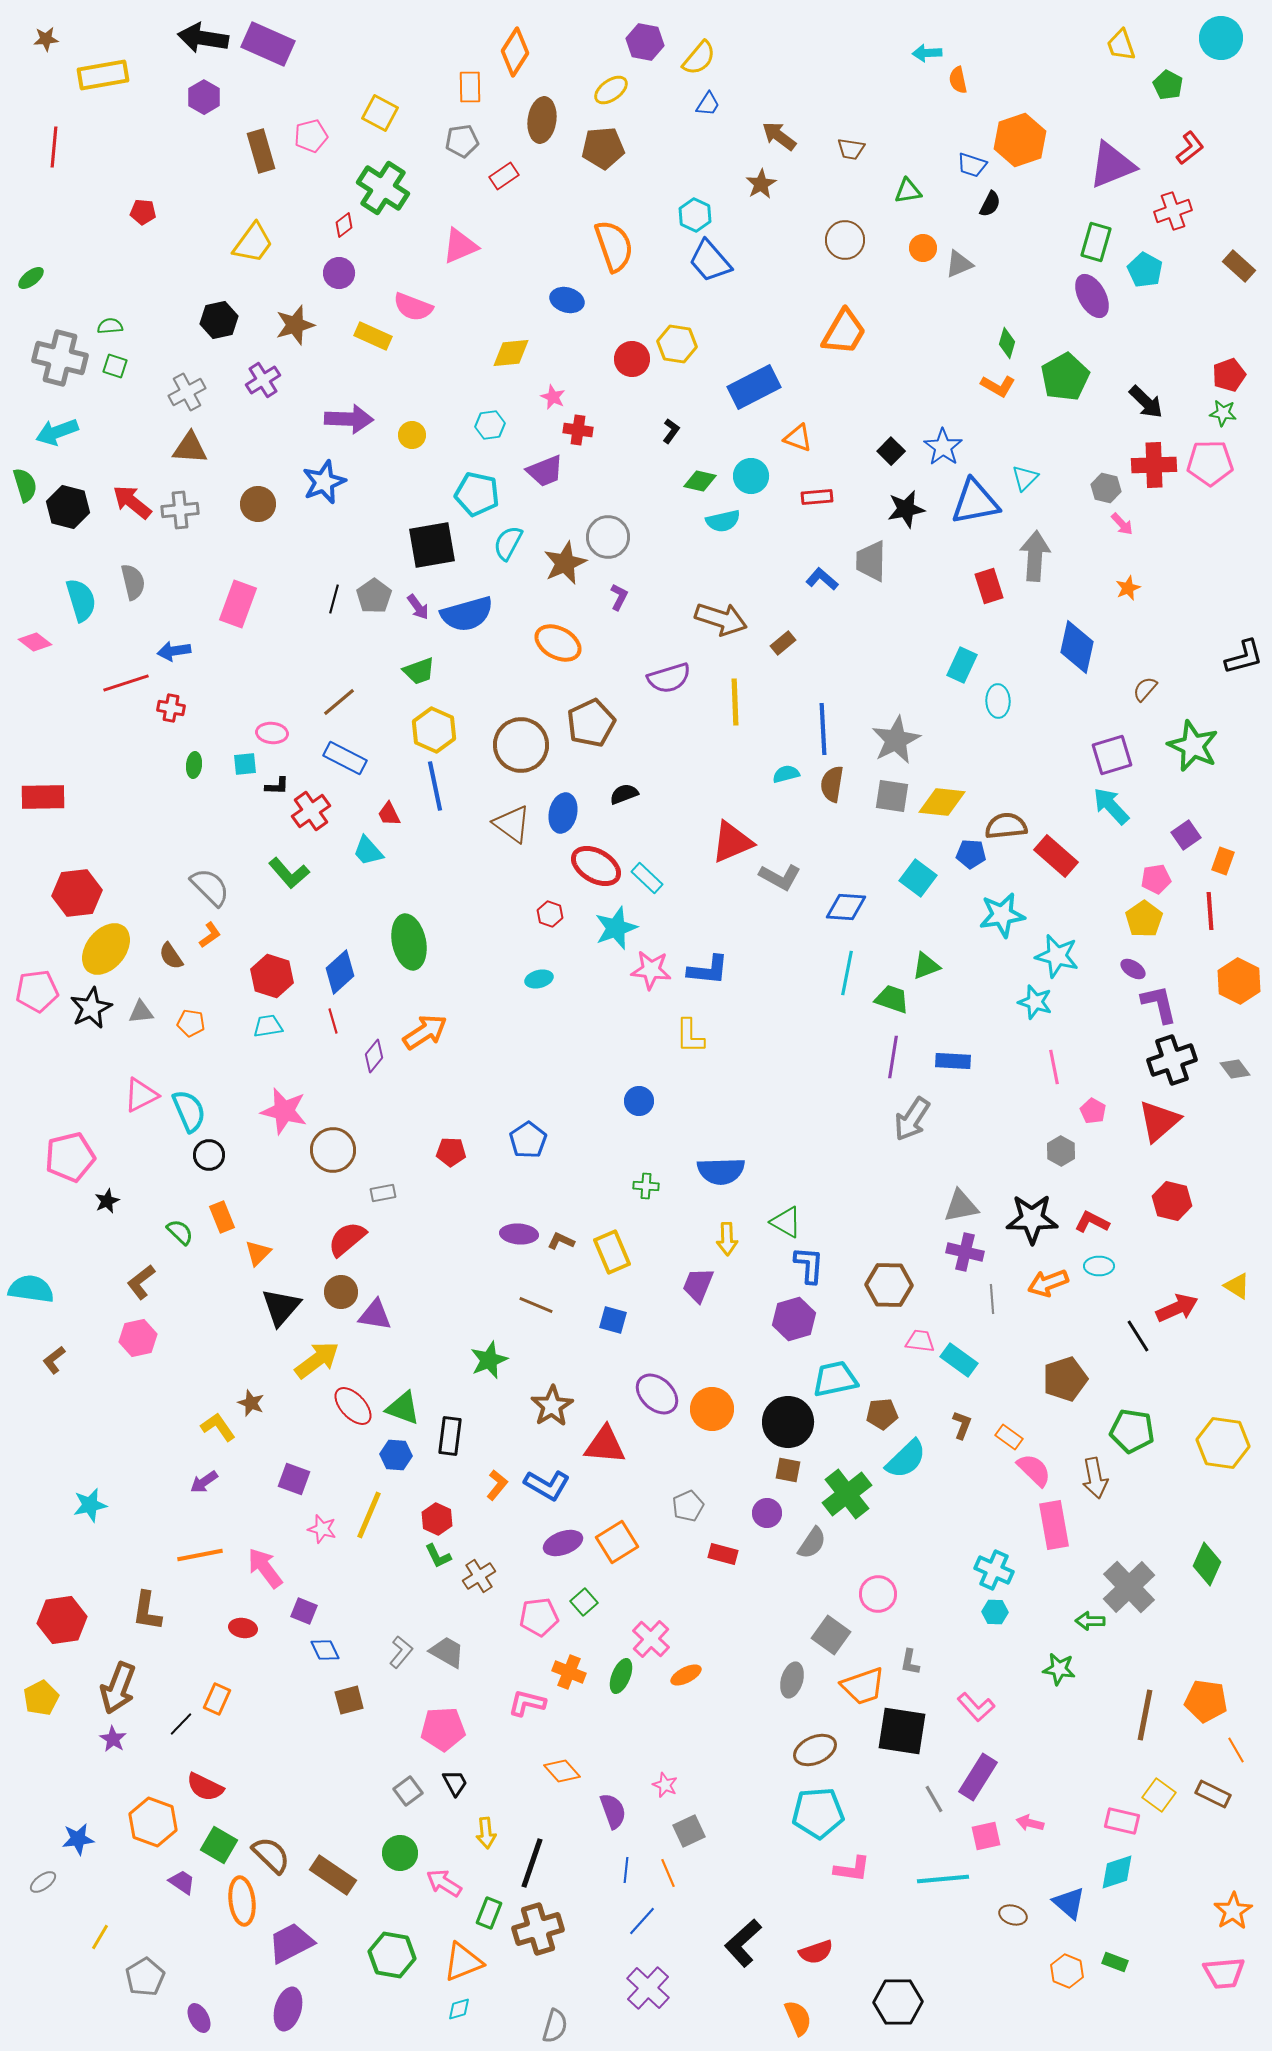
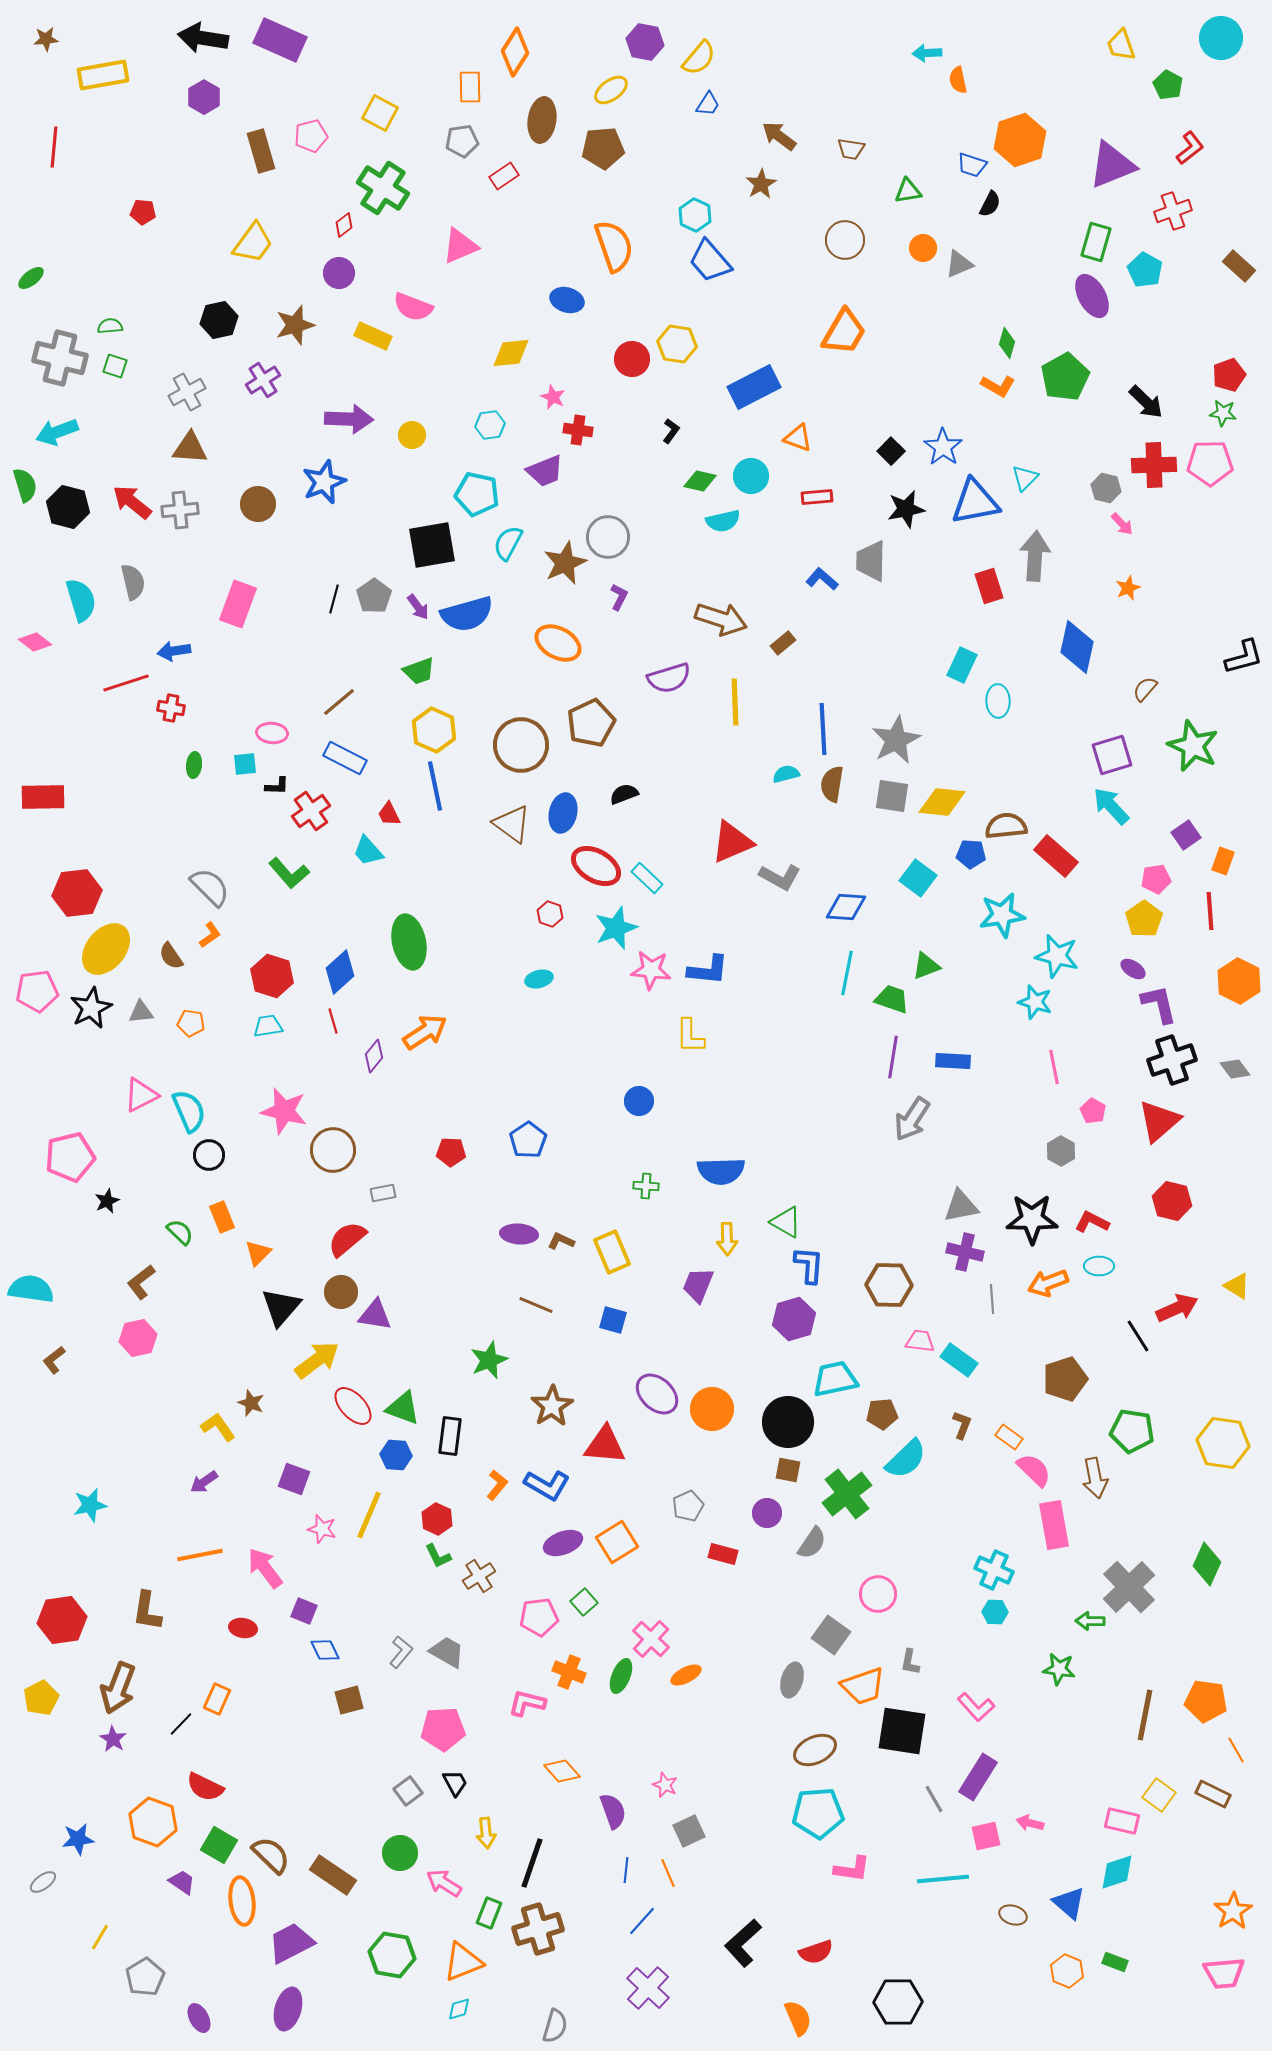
purple rectangle at (268, 44): moved 12 px right, 4 px up
